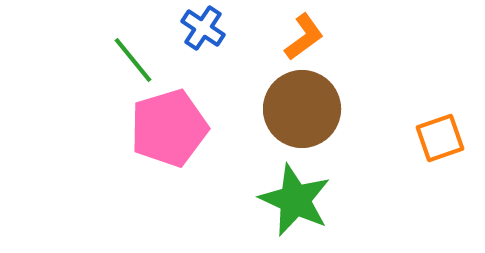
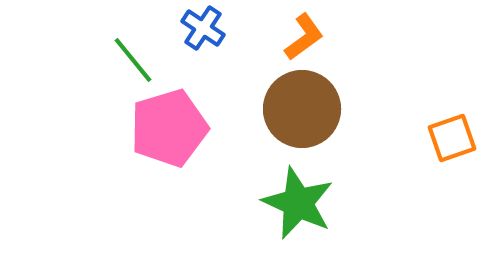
orange square: moved 12 px right
green star: moved 3 px right, 3 px down
